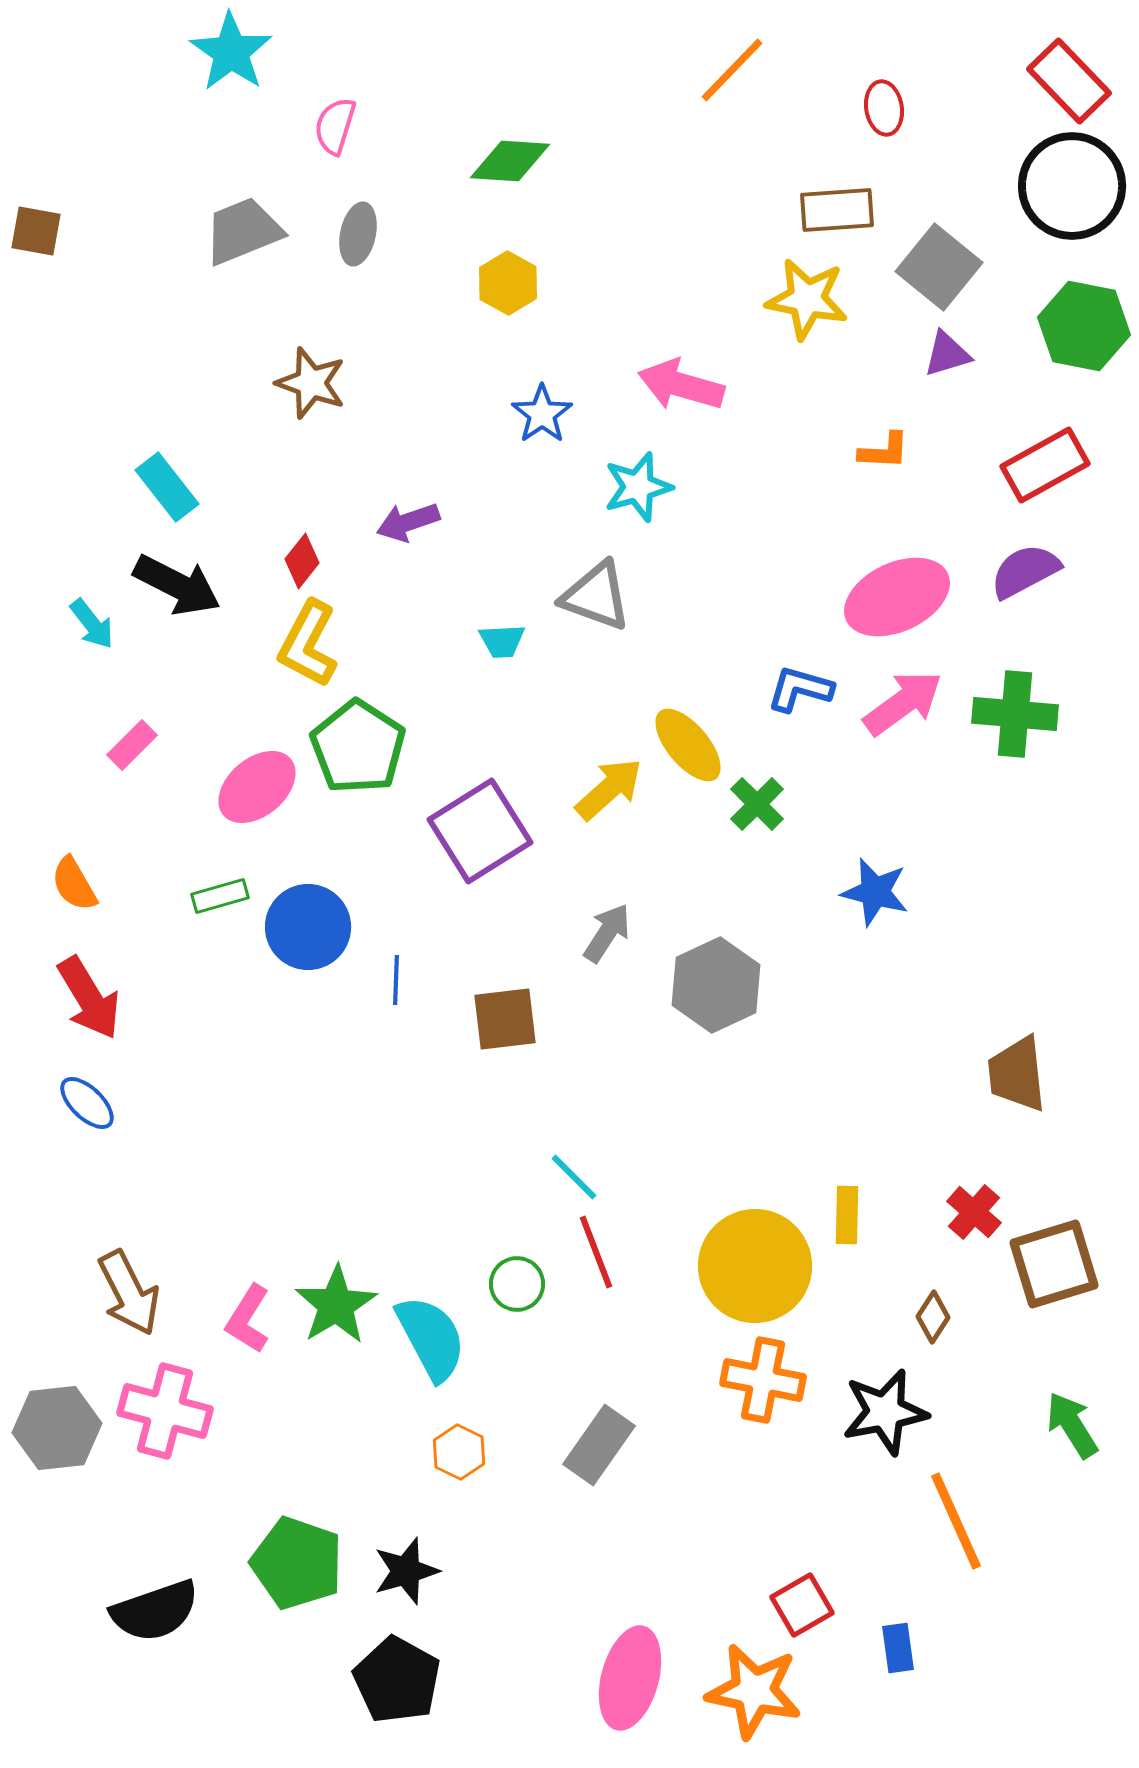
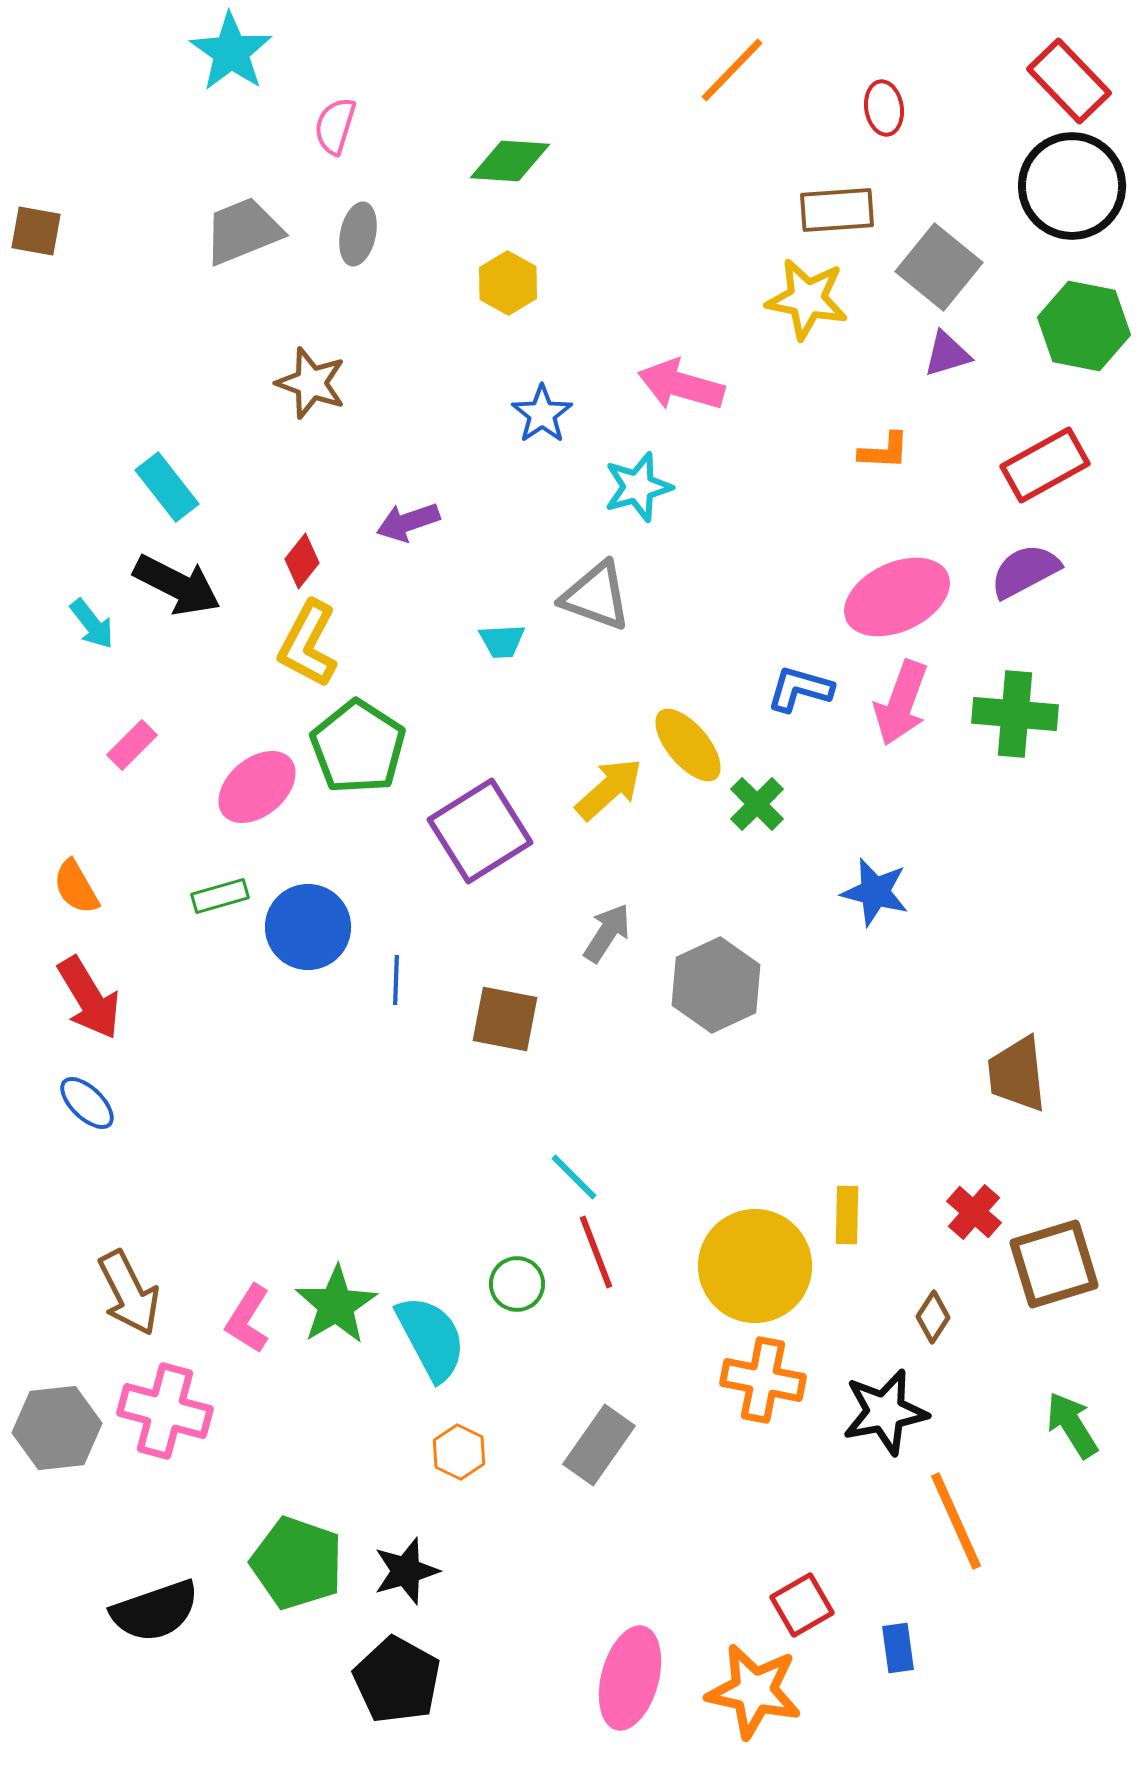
pink arrow at (903, 703): moved 2 px left; rotated 146 degrees clockwise
orange semicircle at (74, 884): moved 2 px right, 3 px down
brown square at (505, 1019): rotated 18 degrees clockwise
